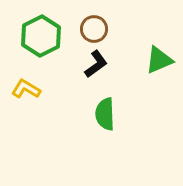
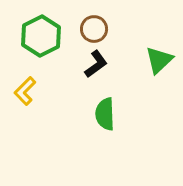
green triangle: rotated 20 degrees counterclockwise
yellow L-shape: moved 1 px left, 2 px down; rotated 76 degrees counterclockwise
